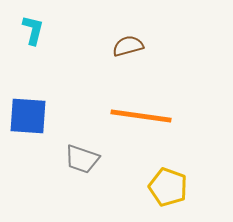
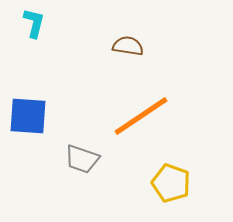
cyan L-shape: moved 1 px right, 7 px up
brown semicircle: rotated 24 degrees clockwise
orange line: rotated 42 degrees counterclockwise
yellow pentagon: moved 3 px right, 4 px up
